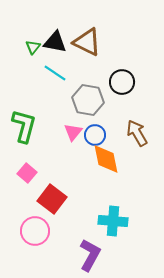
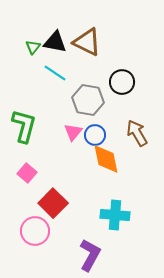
red square: moved 1 px right, 4 px down; rotated 8 degrees clockwise
cyan cross: moved 2 px right, 6 px up
